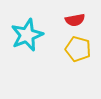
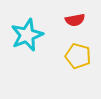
yellow pentagon: moved 7 px down
